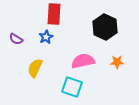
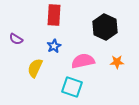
red rectangle: moved 1 px down
blue star: moved 8 px right, 9 px down
